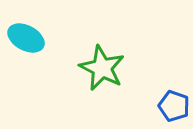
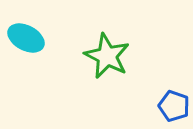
green star: moved 5 px right, 12 px up
